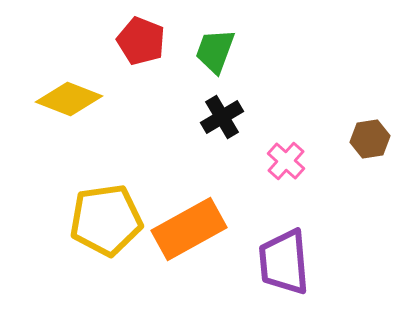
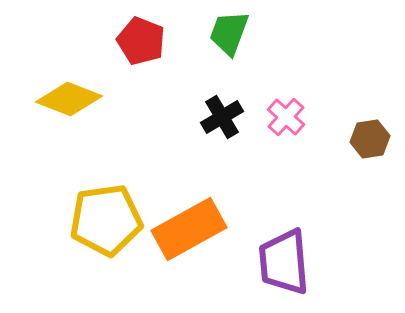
green trapezoid: moved 14 px right, 18 px up
pink cross: moved 44 px up
